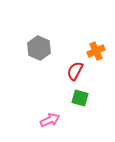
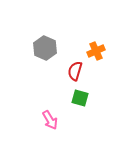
gray hexagon: moved 6 px right
red semicircle: rotated 12 degrees counterclockwise
pink arrow: rotated 84 degrees clockwise
